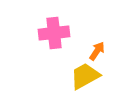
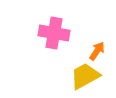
pink cross: rotated 16 degrees clockwise
